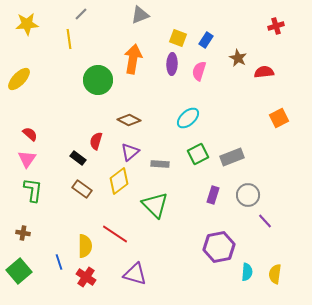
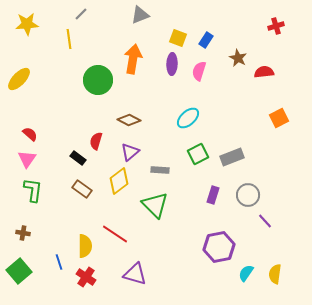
gray rectangle at (160, 164): moved 6 px down
cyan semicircle at (247, 272): moved 1 px left, 1 px down; rotated 150 degrees counterclockwise
